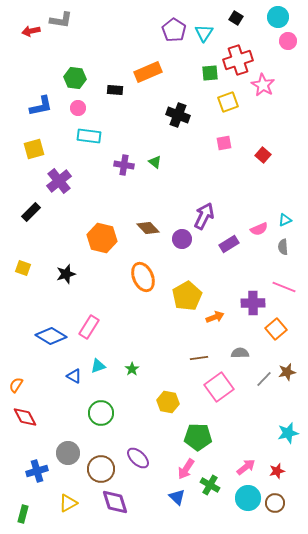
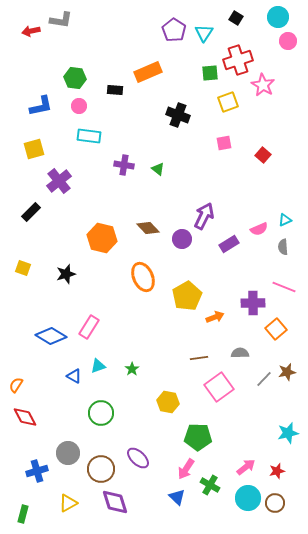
pink circle at (78, 108): moved 1 px right, 2 px up
green triangle at (155, 162): moved 3 px right, 7 px down
